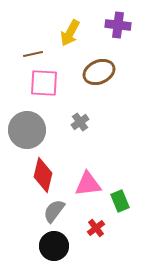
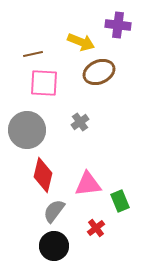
yellow arrow: moved 11 px right, 9 px down; rotated 96 degrees counterclockwise
